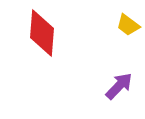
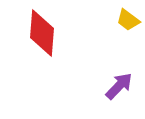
yellow trapezoid: moved 5 px up
